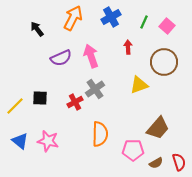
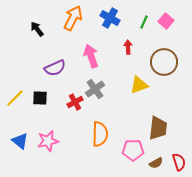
blue cross: moved 1 px left, 1 px down; rotated 30 degrees counterclockwise
pink square: moved 1 px left, 5 px up
purple semicircle: moved 6 px left, 10 px down
yellow line: moved 8 px up
brown trapezoid: rotated 35 degrees counterclockwise
pink star: rotated 25 degrees counterclockwise
